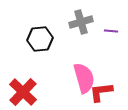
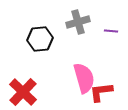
gray cross: moved 3 px left
